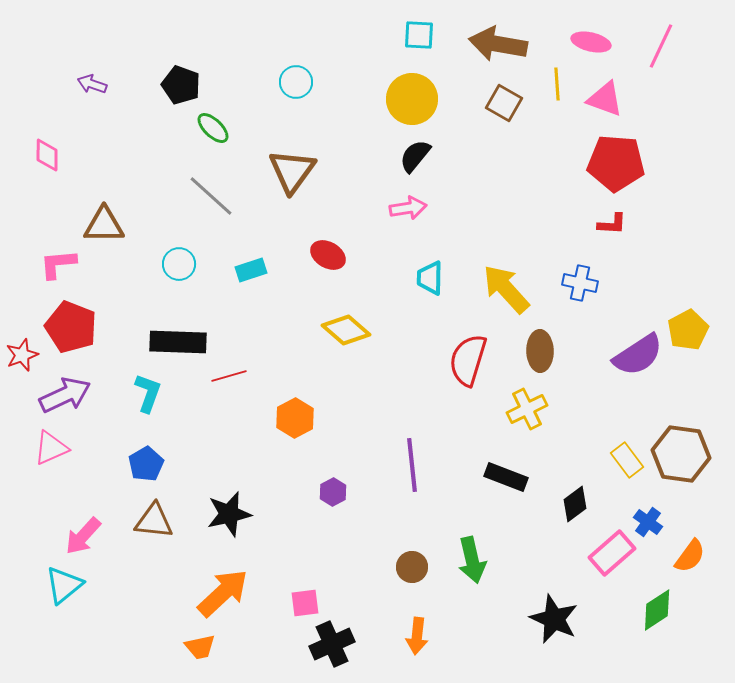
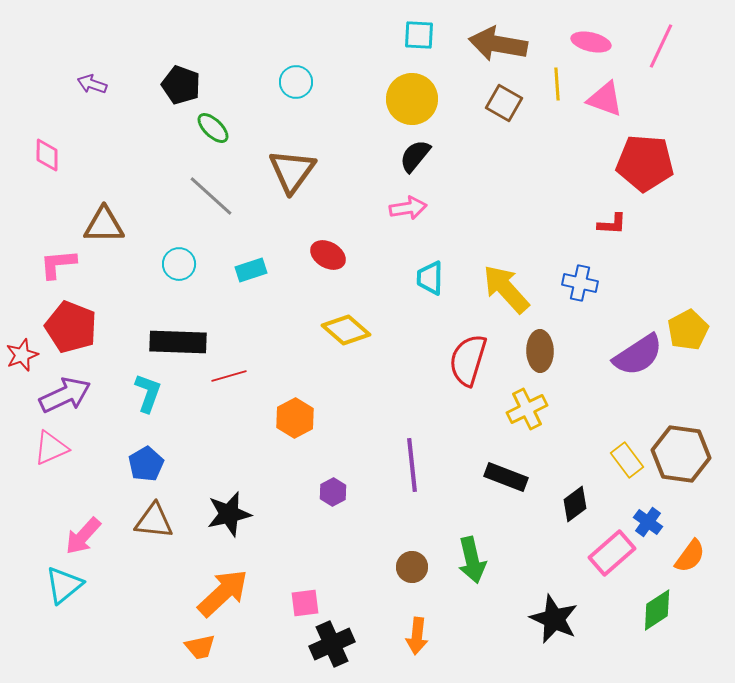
red pentagon at (616, 163): moved 29 px right
